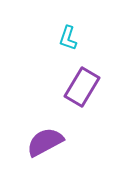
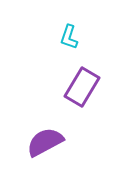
cyan L-shape: moved 1 px right, 1 px up
